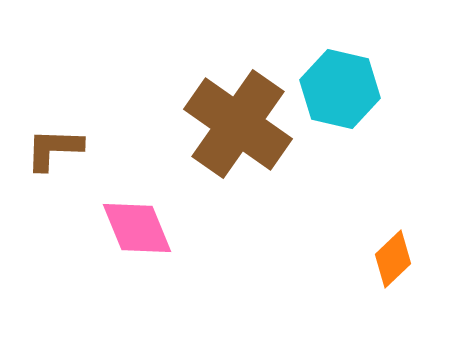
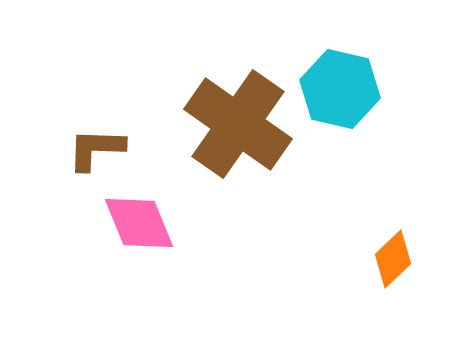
brown L-shape: moved 42 px right
pink diamond: moved 2 px right, 5 px up
